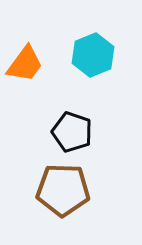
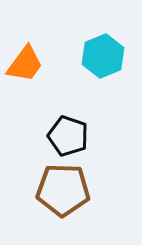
cyan hexagon: moved 10 px right, 1 px down
black pentagon: moved 4 px left, 4 px down
